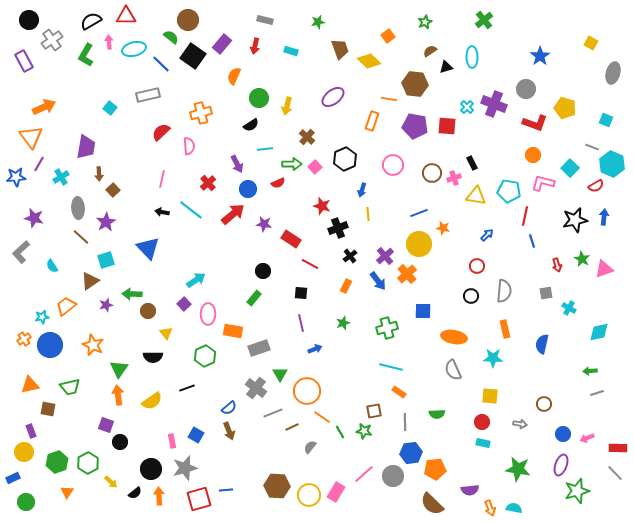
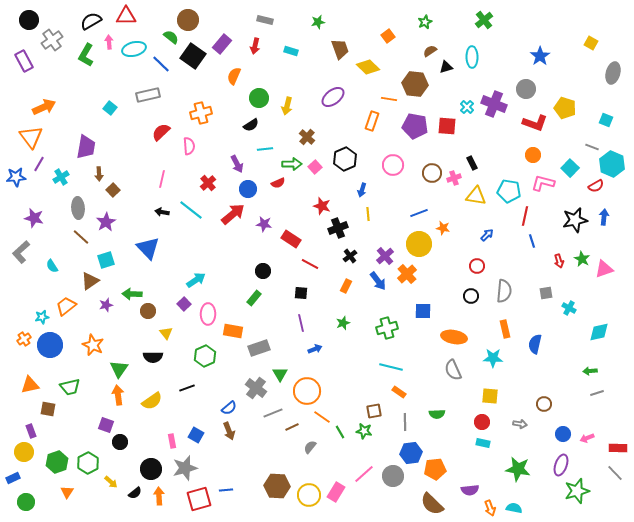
yellow diamond at (369, 61): moved 1 px left, 6 px down
red arrow at (557, 265): moved 2 px right, 4 px up
blue semicircle at (542, 344): moved 7 px left
